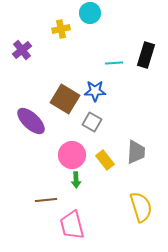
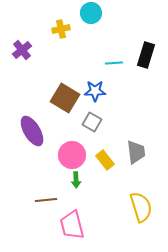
cyan circle: moved 1 px right
brown square: moved 1 px up
purple ellipse: moved 1 px right, 10 px down; rotated 16 degrees clockwise
gray trapezoid: rotated 10 degrees counterclockwise
